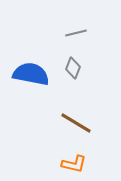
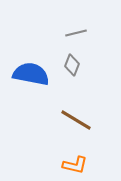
gray diamond: moved 1 px left, 3 px up
brown line: moved 3 px up
orange L-shape: moved 1 px right, 1 px down
